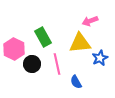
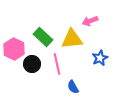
green rectangle: rotated 18 degrees counterclockwise
yellow triangle: moved 8 px left, 4 px up
blue semicircle: moved 3 px left, 5 px down
